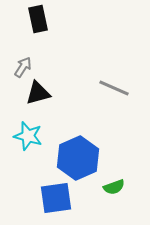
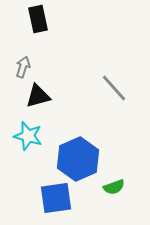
gray arrow: rotated 15 degrees counterclockwise
gray line: rotated 24 degrees clockwise
black triangle: moved 3 px down
blue hexagon: moved 1 px down
